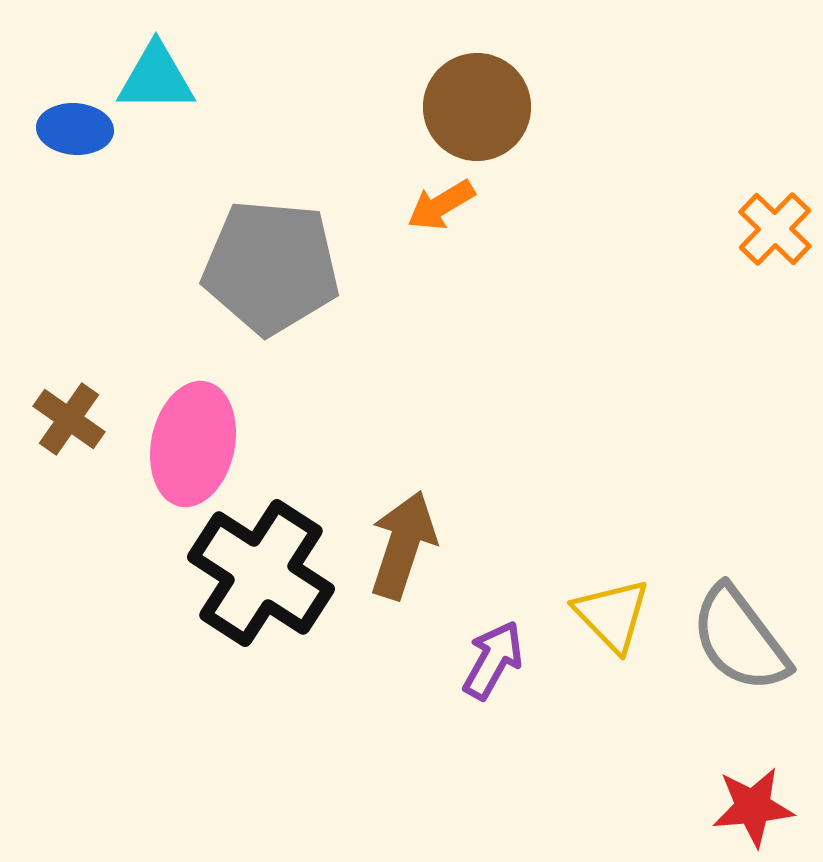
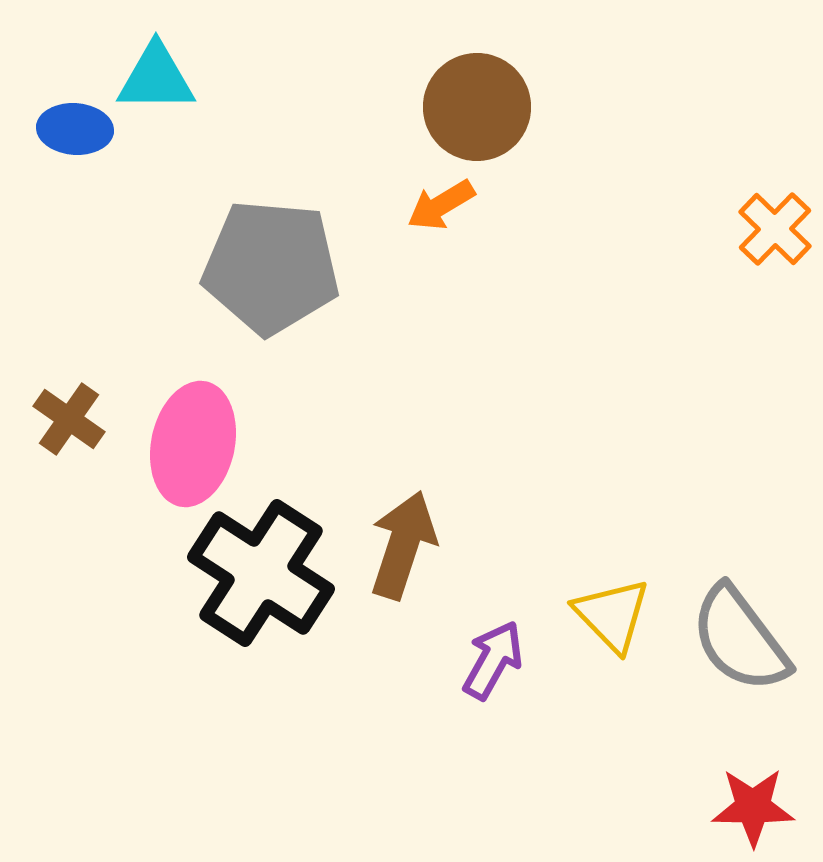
red star: rotated 6 degrees clockwise
